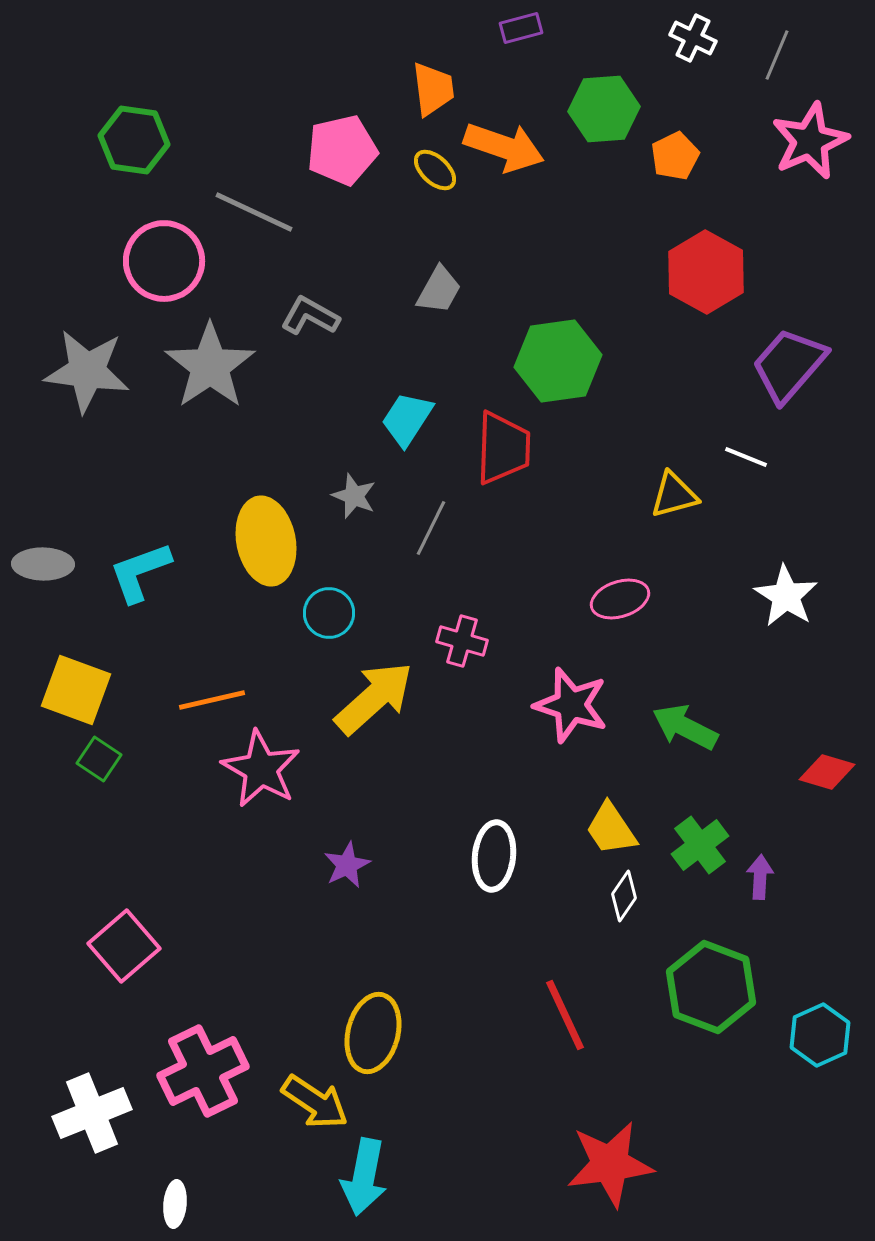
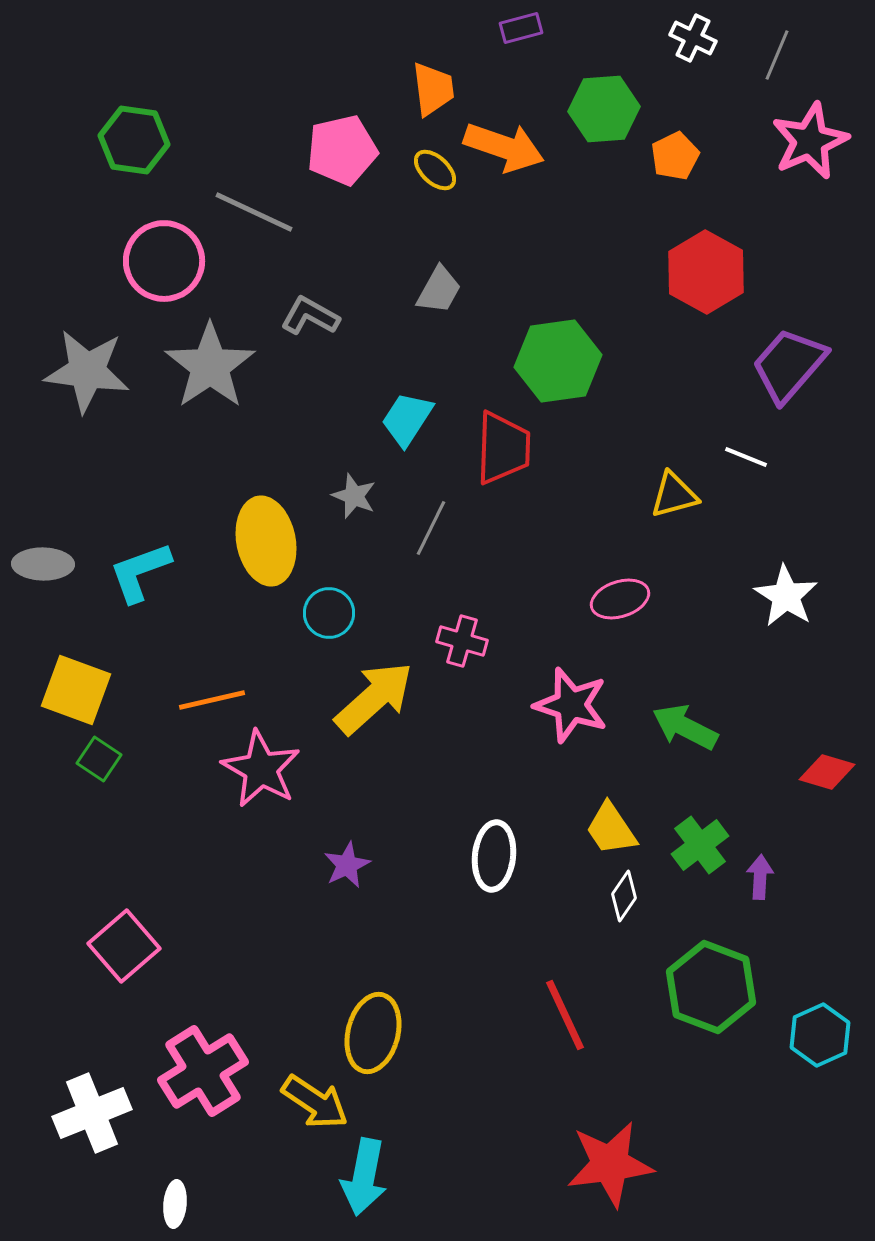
pink cross at (203, 1071): rotated 6 degrees counterclockwise
